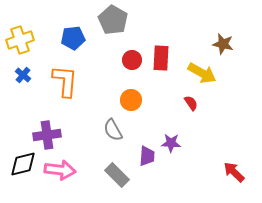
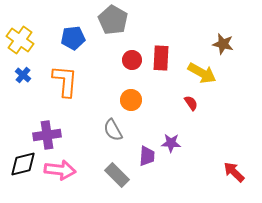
yellow cross: rotated 36 degrees counterclockwise
